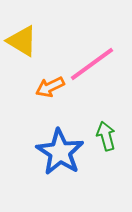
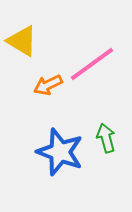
orange arrow: moved 2 px left, 2 px up
green arrow: moved 2 px down
blue star: rotated 12 degrees counterclockwise
